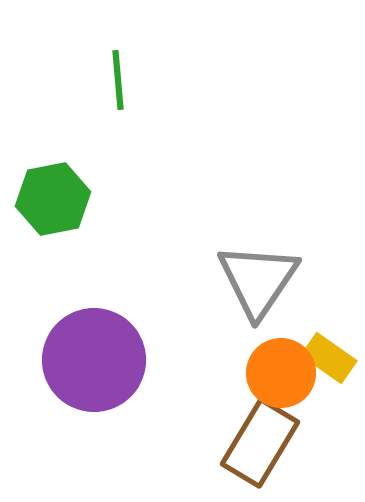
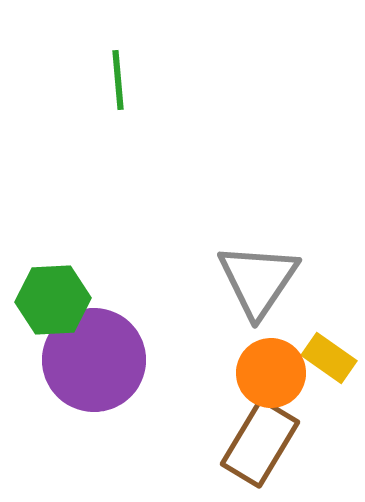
green hexagon: moved 101 px down; rotated 8 degrees clockwise
orange circle: moved 10 px left
